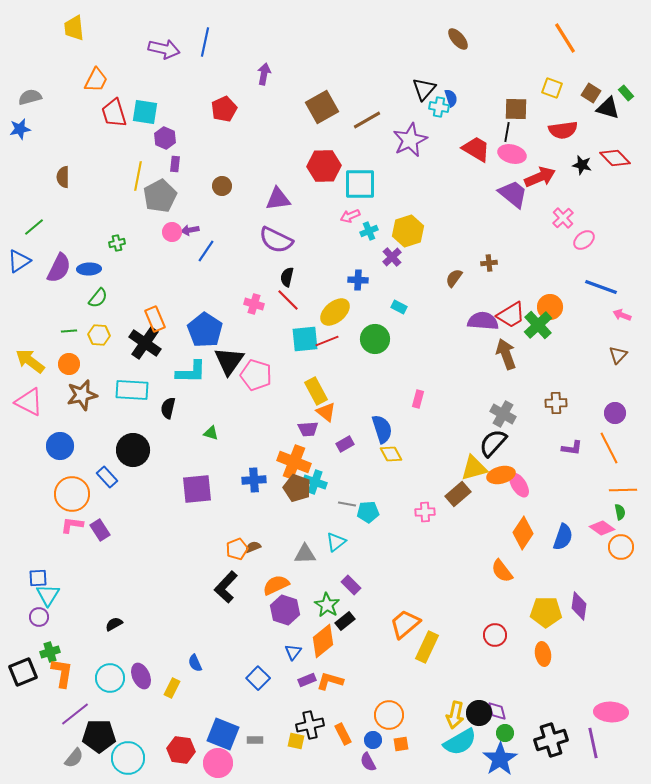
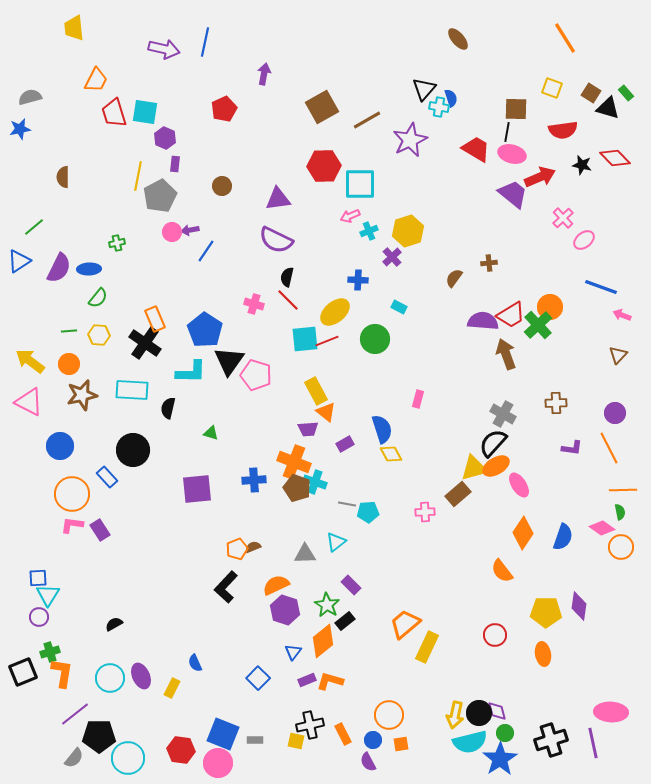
orange ellipse at (501, 475): moved 5 px left, 9 px up; rotated 16 degrees counterclockwise
cyan semicircle at (460, 742): moved 10 px right; rotated 16 degrees clockwise
